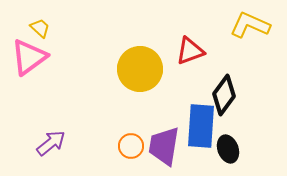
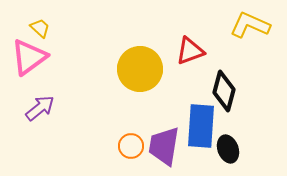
black diamond: moved 4 px up; rotated 21 degrees counterclockwise
purple arrow: moved 11 px left, 35 px up
